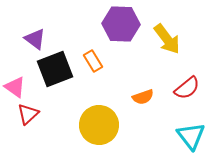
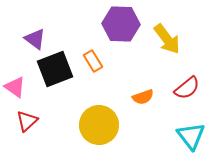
red triangle: moved 1 px left, 7 px down
